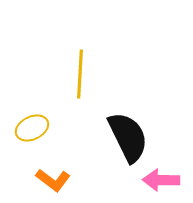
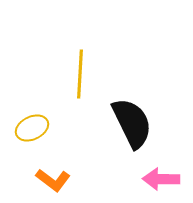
black semicircle: moved 4 px right, 14 px up
pink arrow: moved 1 px up
